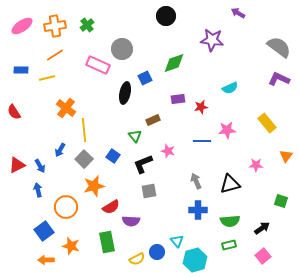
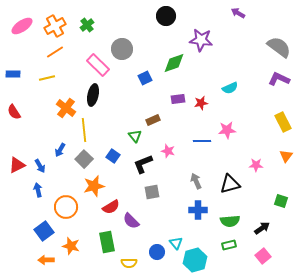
orange cross at (55, 26): rotated 20 degrees counterclockwise
purple star at (212, 40): moved 11 px left
orange line at (55, 55): moved 3 px up
pink rectangle at (98, 65): rotated 20 degrees clockwise
blue rectangle at (21, 70): moved 8 px left, 4 px down
black ellipse at (125, 93): moved 32 px left, 2 px down
red star at (201, 107): moved 4 px up
yellow rectangle at (267, 123): moved 16 px right, 1 px up; rotated 12 degrees clockwise
gray square at (149, 191): moved 3 px right, 1 px down
purple semicircle at (131, 221): rotated 42 degrees clockwise
cyan triangle at (177, 241): moved 1 px left, 2 px down
yellow semicircle at (137, 259): moved 8 px left, 4 px down; rotated 28 degrees clockwise
